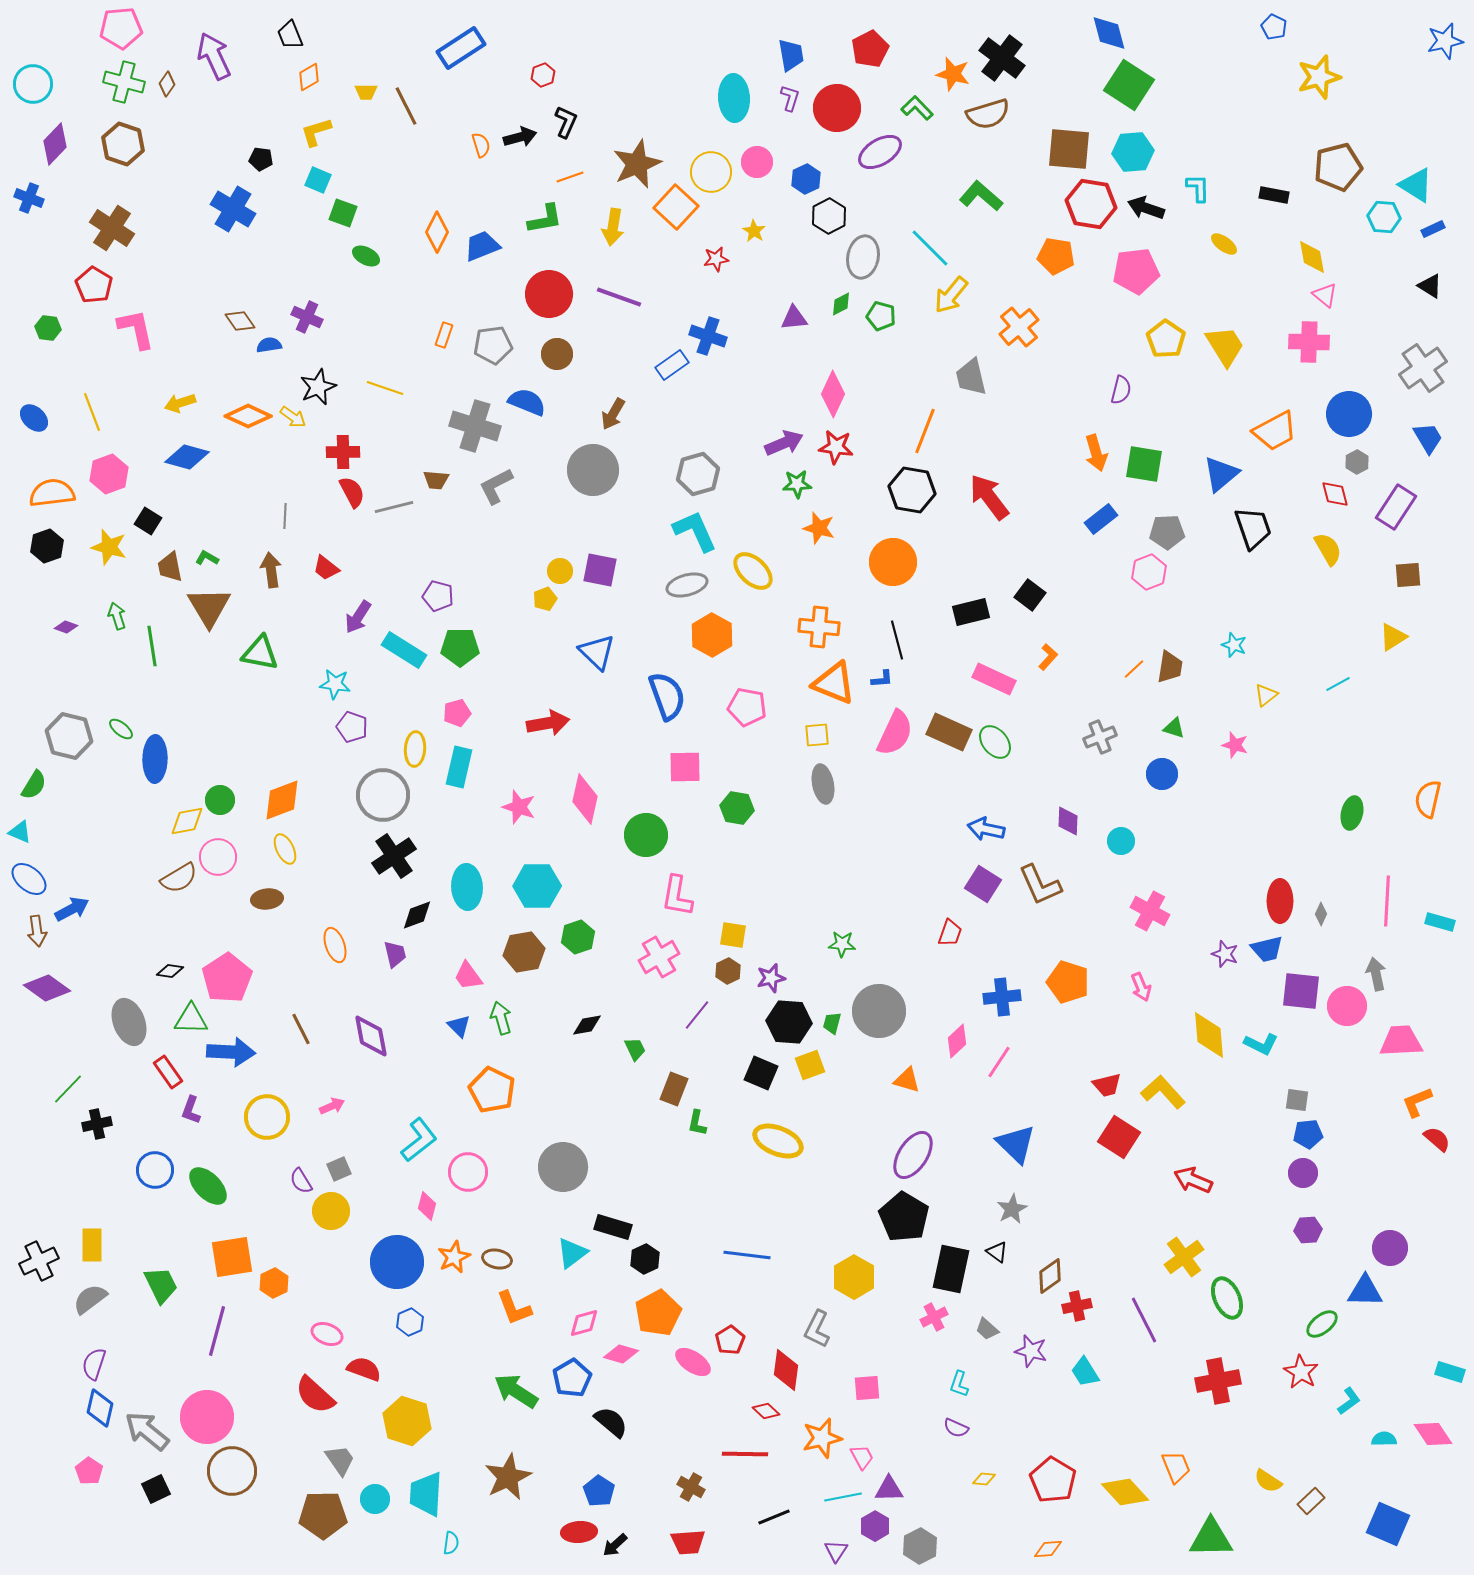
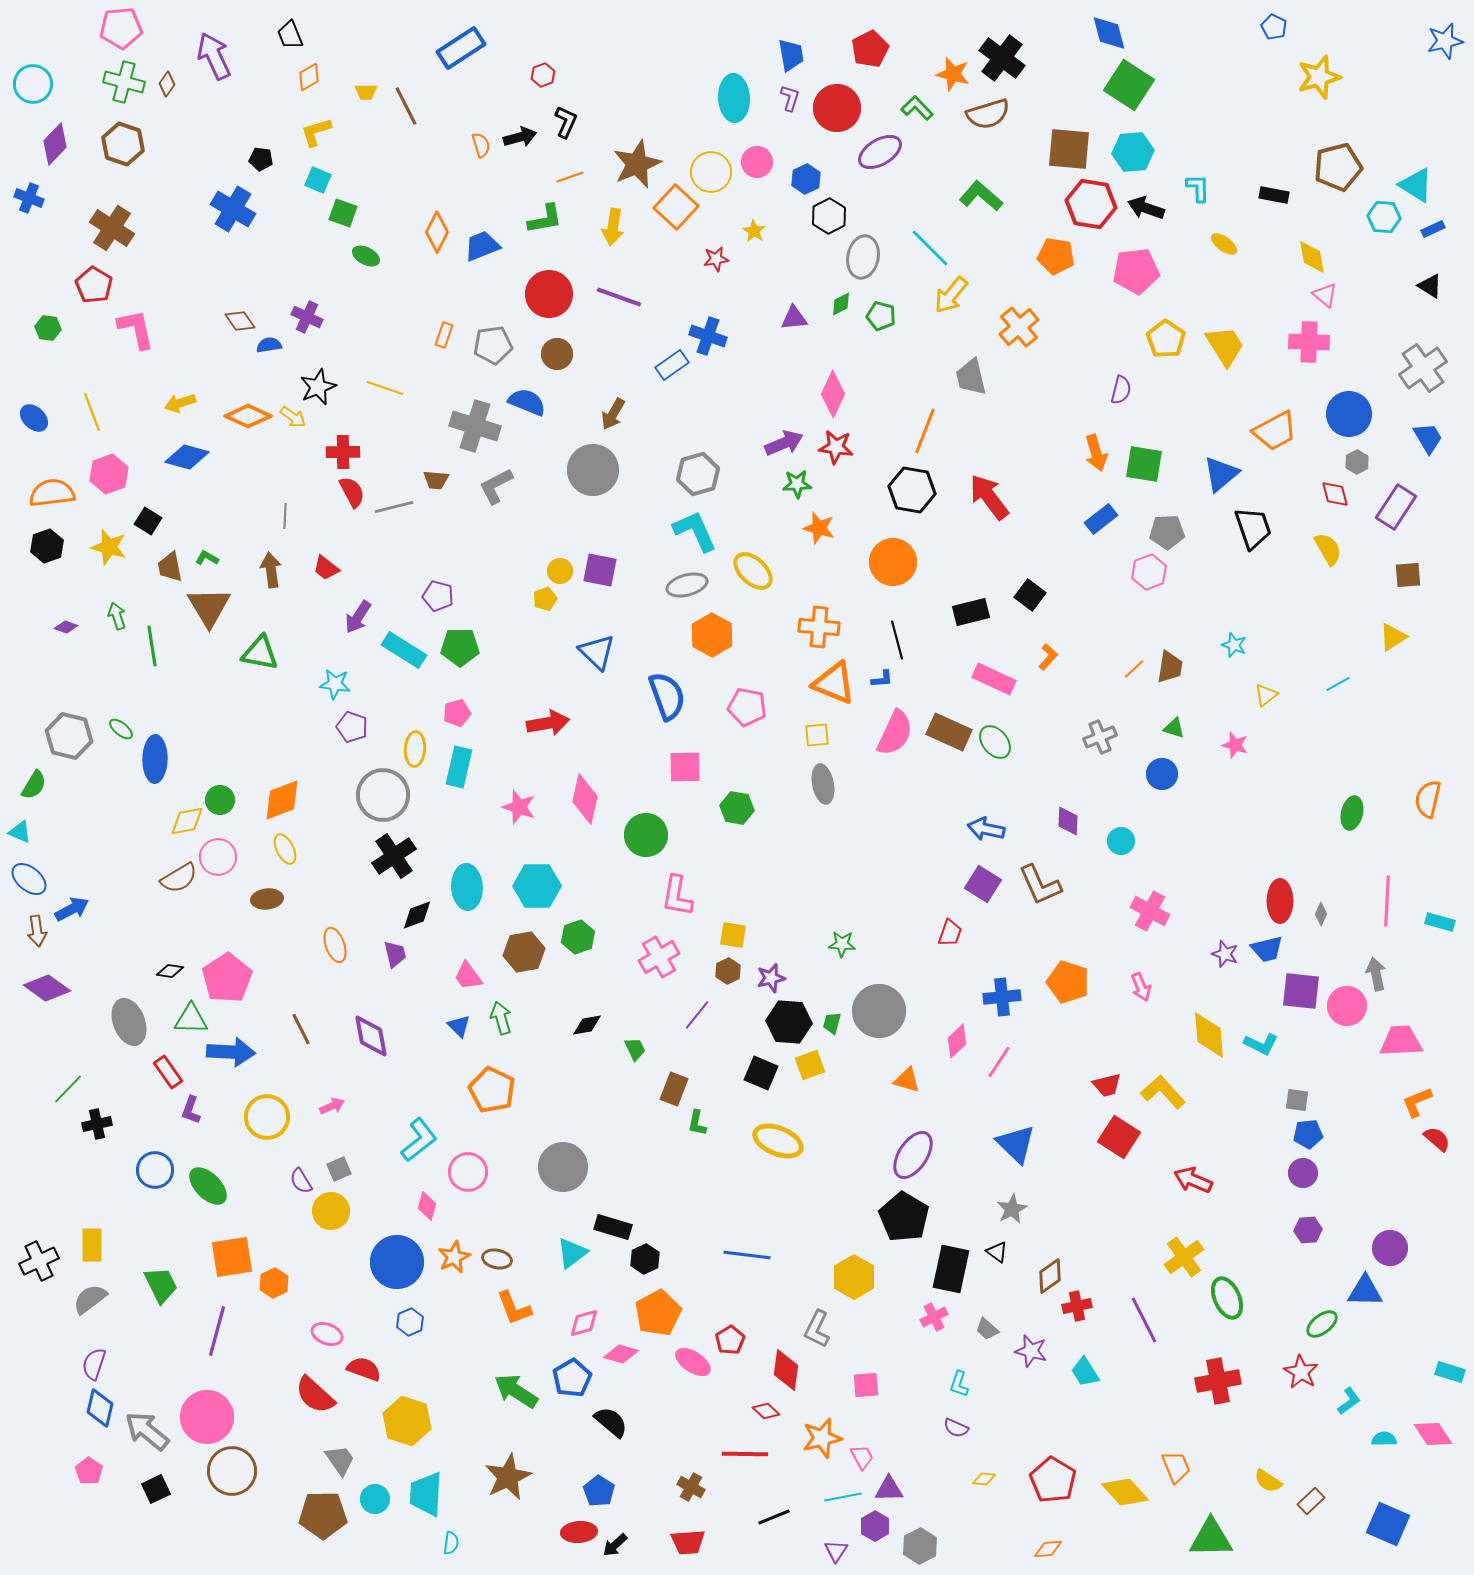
pink square at (867, 1388): moved 1 px left, 3 px up
